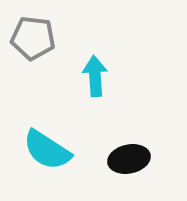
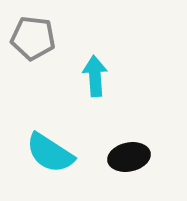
cyan semicircle: moved 3 px right, 3 px down
black ellipse: moved 2 px up
